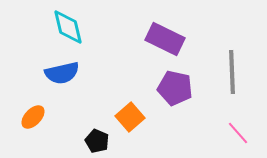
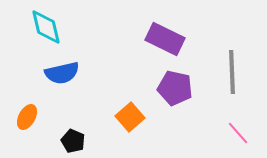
cyan diamond: moved 22 px left
orange ellipse: moved 6 px left; rotated 15 degrees counterclockwise
black pentagon: moved 24 px left
